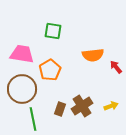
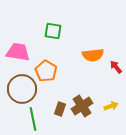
pink trapezoid: moved 4 px left, 2 px up
orange pentagon: moved 4 px left, 1 px down; rotated 10 degrees counterclockwise
